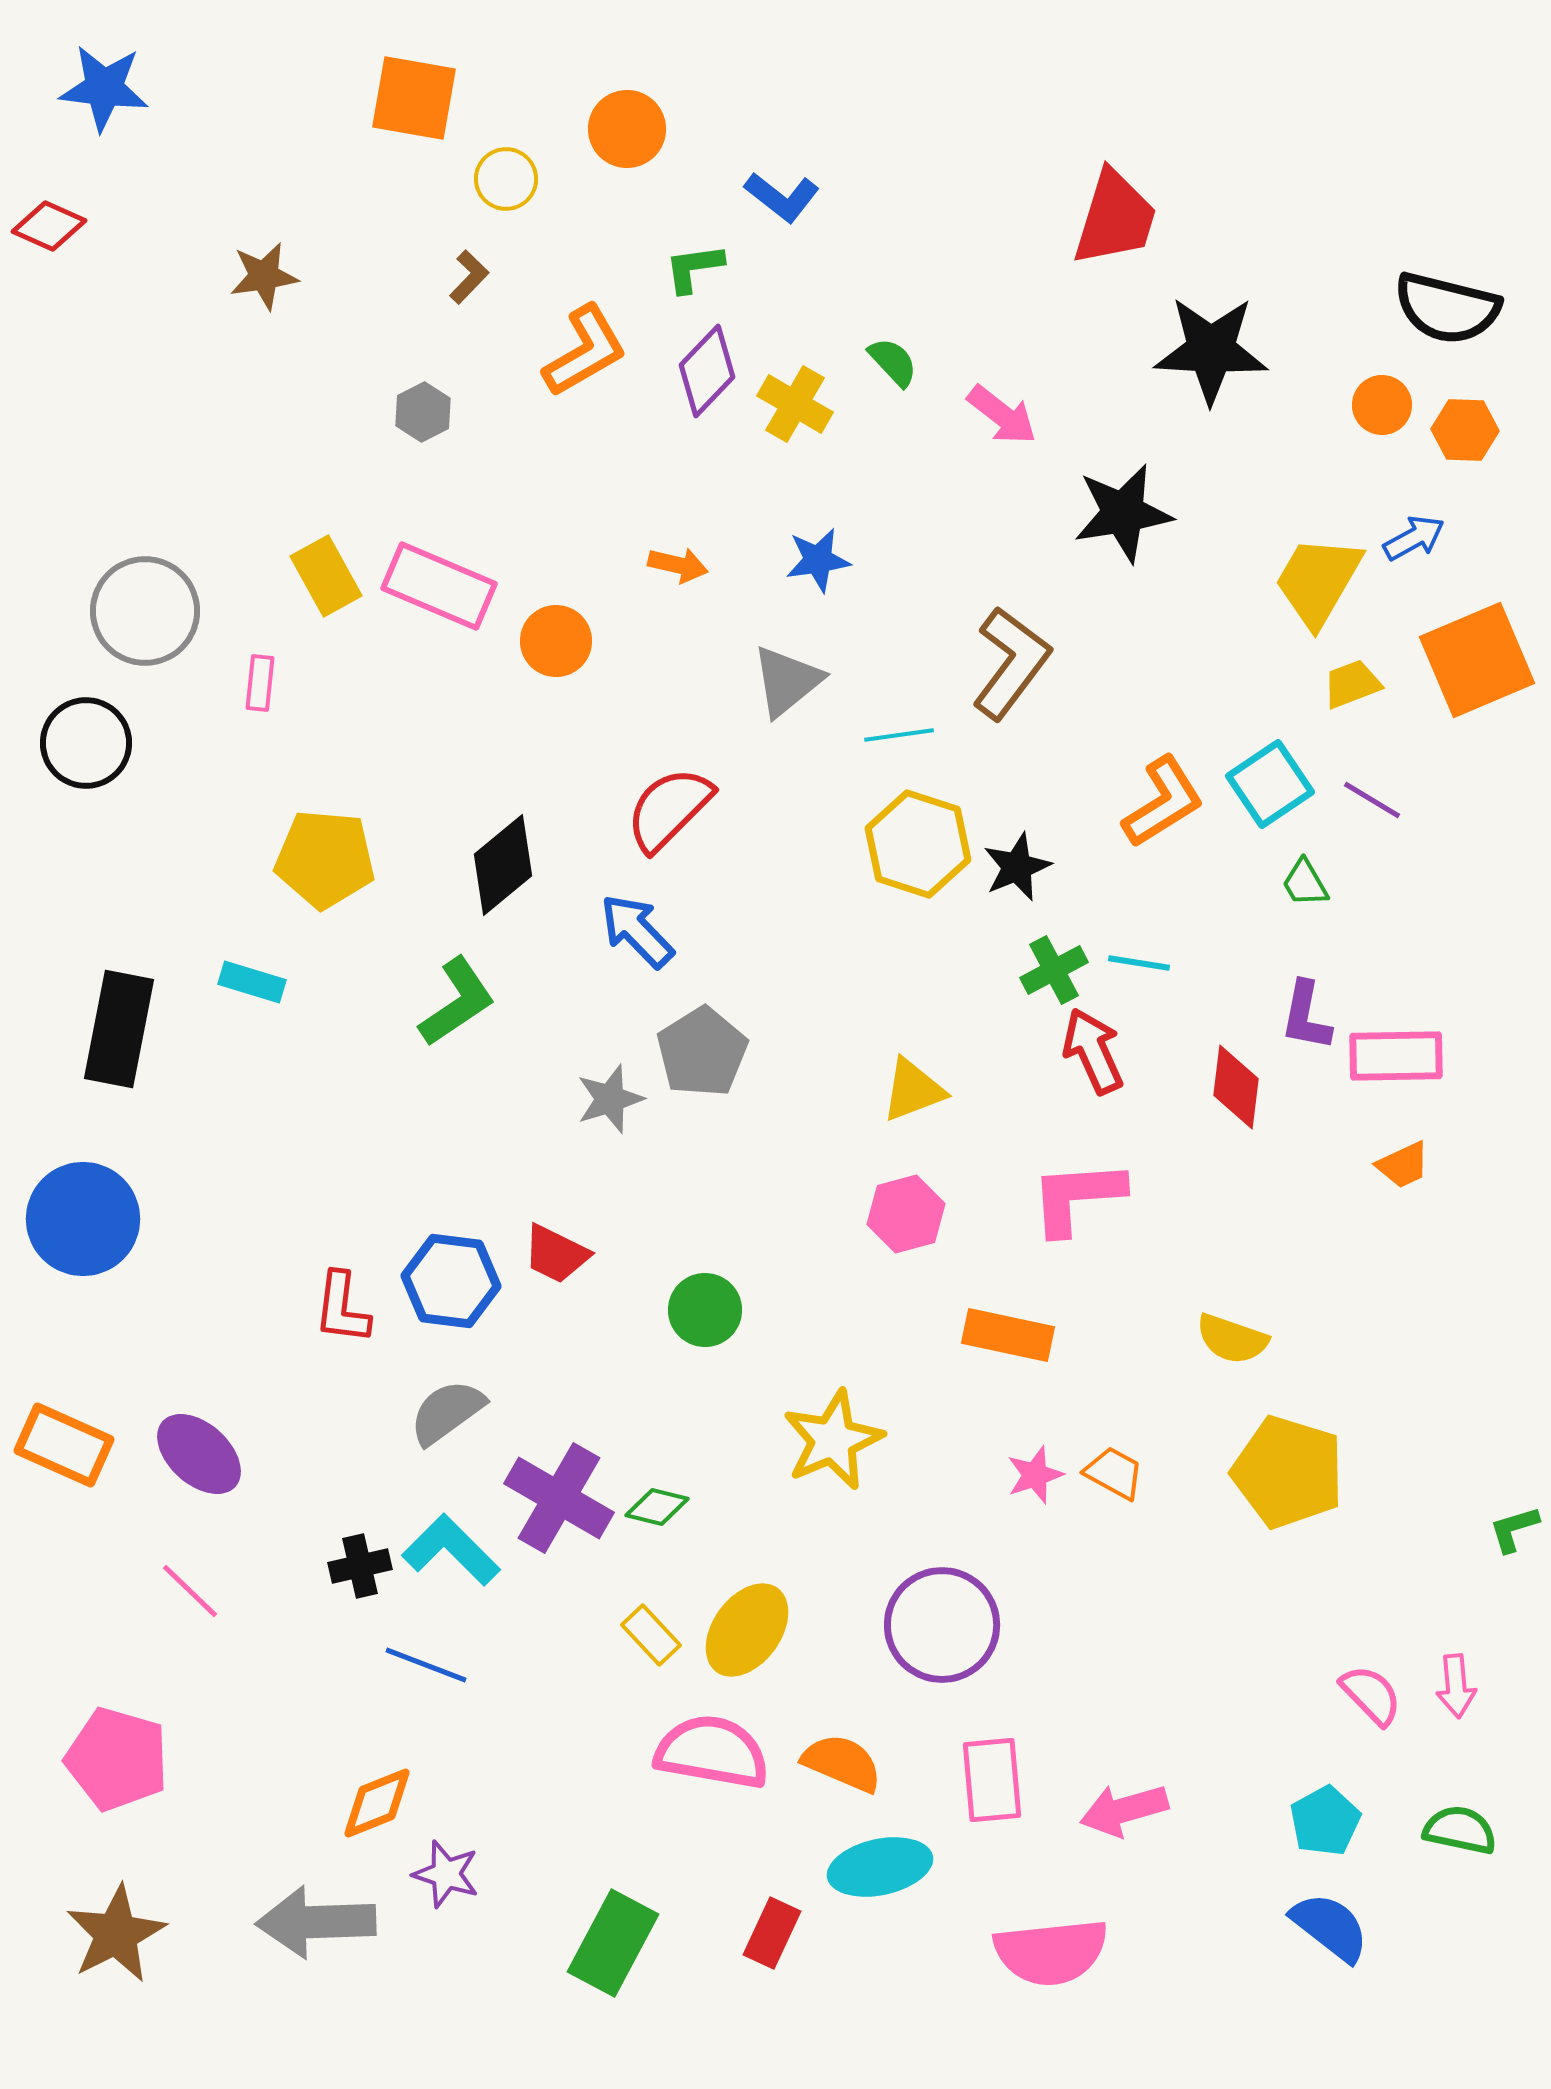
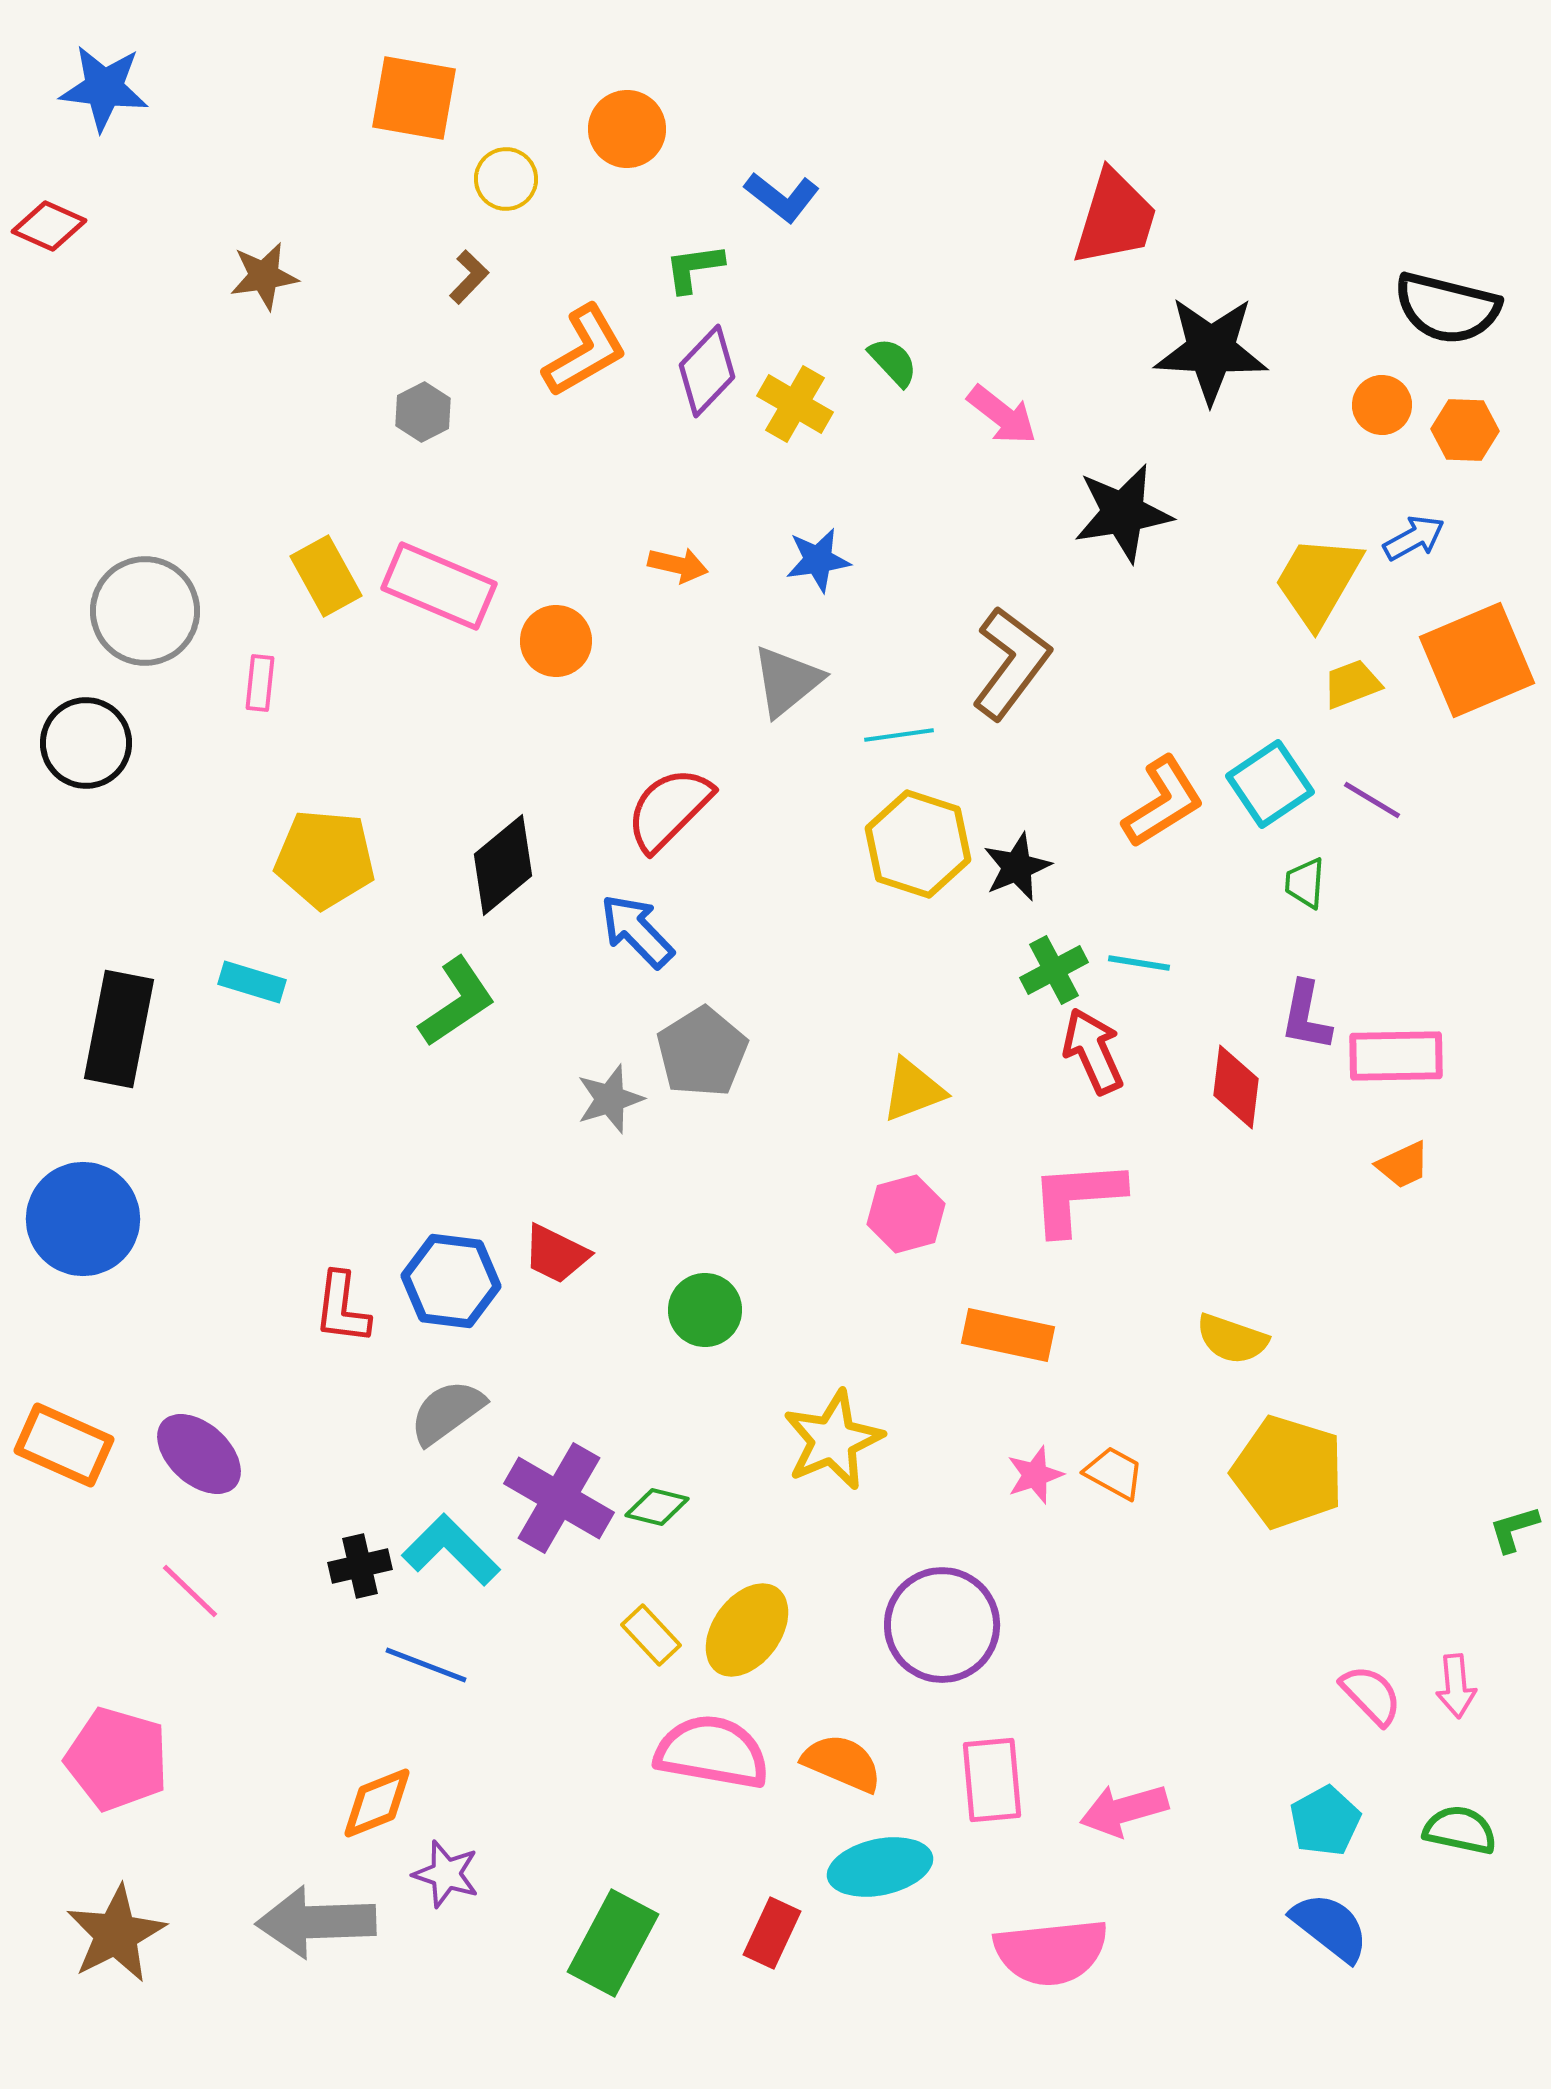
green trapezoid at (1305, 883): rotated 34 degrees clockwise
